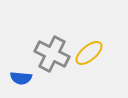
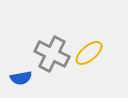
blue semicircle: rotated 15 degrees counterclockwise
